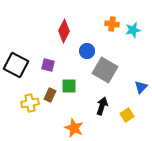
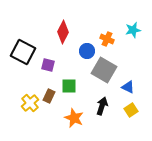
orange cross: moved 5 px left, 15 px down; rotated 16 degrees clockwise
red diamond: moved 1 px left, 1 px down
black square: moved 7 px right, 13 px up
gray square: moved 1 px left
blue triangle: moved 13 px left; rotated 48 degrees counterclockwise
brown rectangle: moved 1 px left, 1 px down
yellow cross: rotated 30 degrees counterclockwise
yellow square: moved 4 px right, 5 px up
orange star: moved 10 px up
